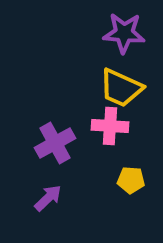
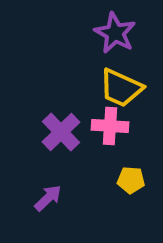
purple star: moved 9 px left; rotated 24 degrees clockwise
purple cross: moved 6 px right, 11 px up; rotated 15 degrees counterclockwise
